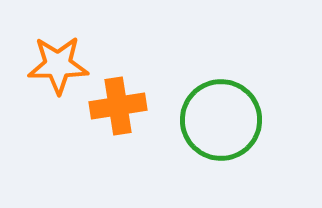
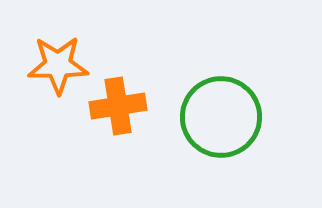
green circle: moved 3 px up
